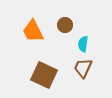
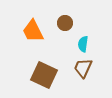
brown circle: moved 2 px up
